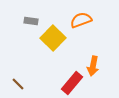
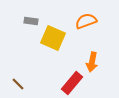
orange semicircle: moved 5 px right, 1 px down
yellow square: rotated 20 degrees counterclockwise
orange arrow: moved 1 px left, 4 px up
